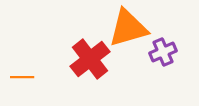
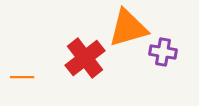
purple cross: rotated 32 degrees clockwise
red cross: moved 5 px left, 1 px up
